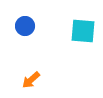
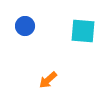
orange arrow: moved 17 px right
